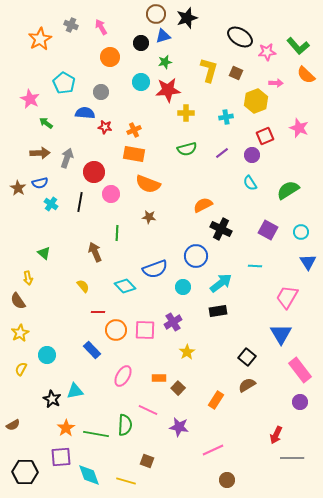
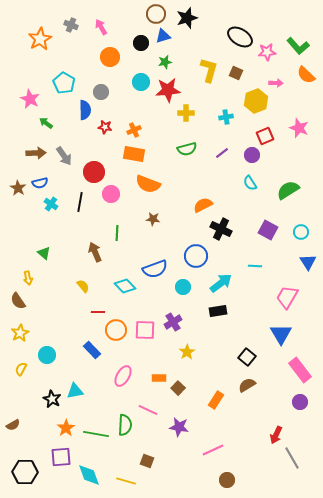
blue semicircle at (85, 113): moved 3 px up; rotated 84 degrees clockwise
brown arrow at (40, 153): moved 4 px left
gray arrow at (67, 158): moved 3 px left, 2 px up; rotated 126 degrees clockwise
brown star at (149, 217): moved 4 px right, 2 px down
gray line at (292, 458): rotated 60 degrees clockwise
